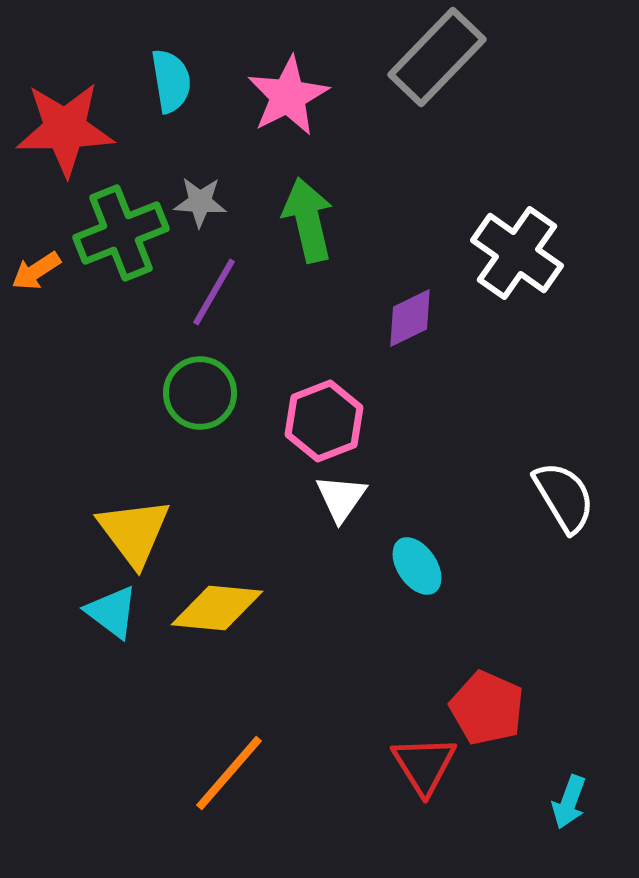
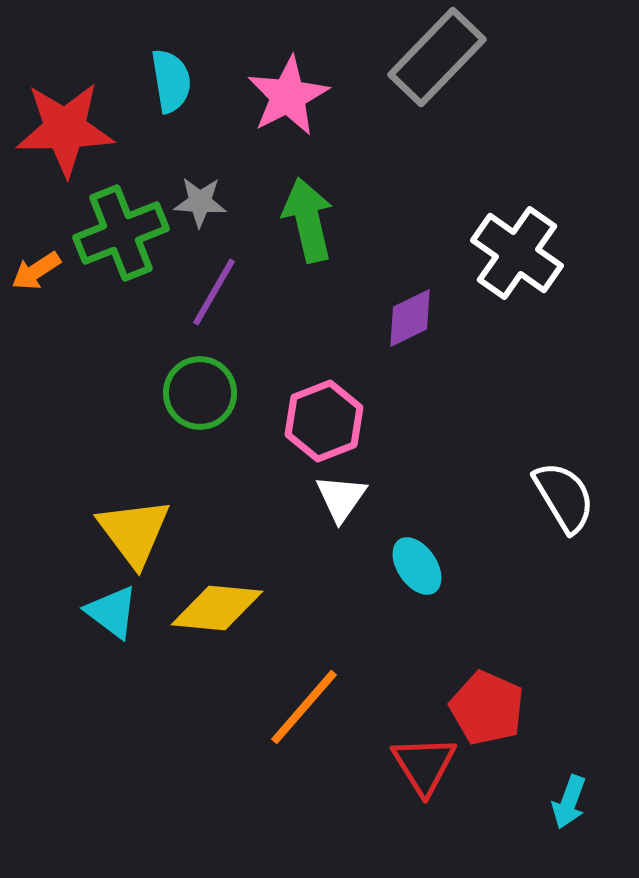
orange line: moved 75 px right, 66 px up
